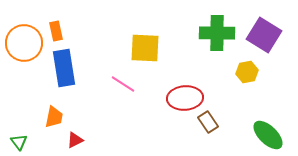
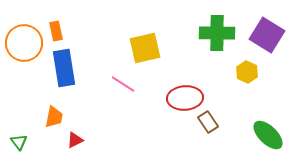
purple square: moved 3 px right
yellow square: rotated 16 degrees counterclockwise
yellow hexagon: rotated 25 degrees counterclockwise
